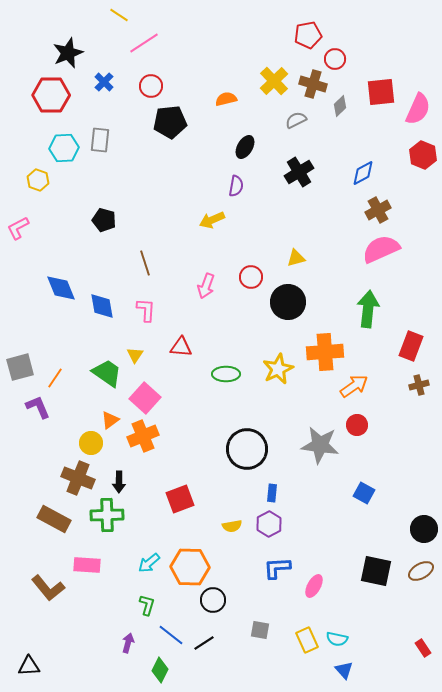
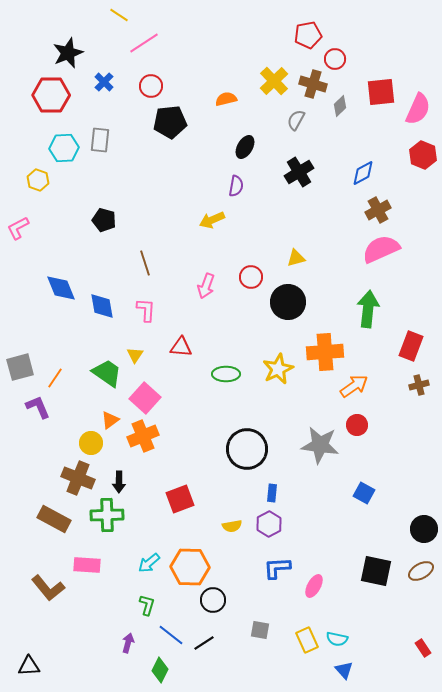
gray semicircle at (296, 120): rotated 35 degrees counterclockwise
